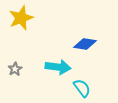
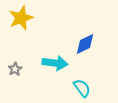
blue diamond: rotated 35 degrees counterclockwise
cyan arrow: moved 3 px left, 4 px up
